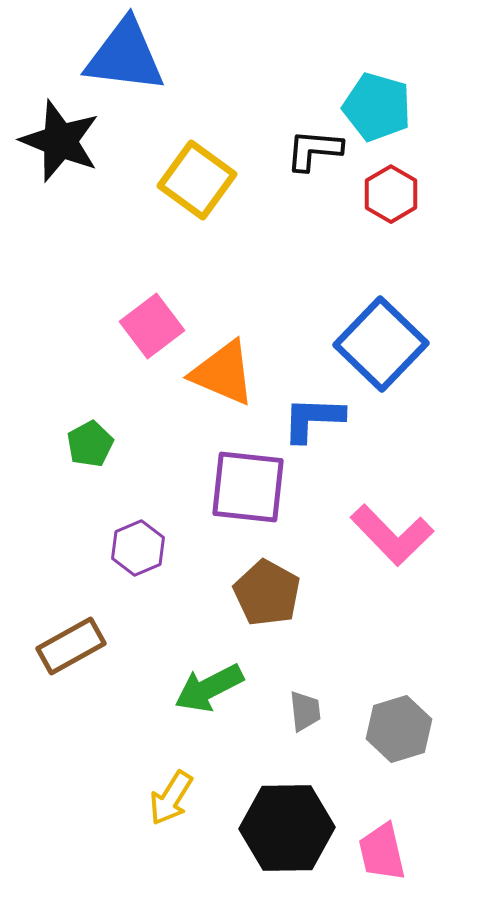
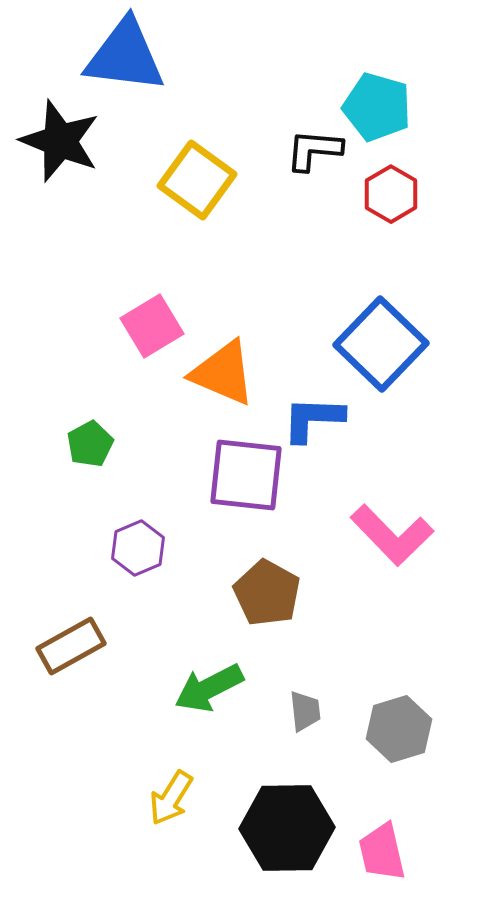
pink square: rotated 6 degrees clockwise
purple square: moved 2 px left, 12 px up
